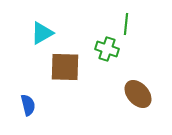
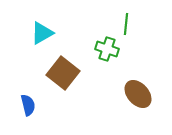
brown square: moved 2 px left, 6 px down; rotated 36 degrees clockwise
